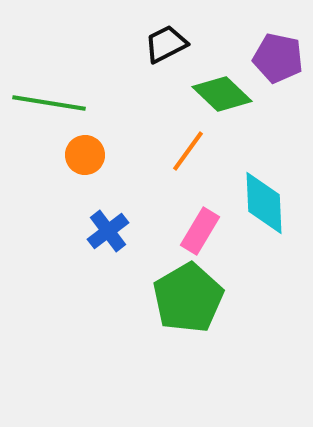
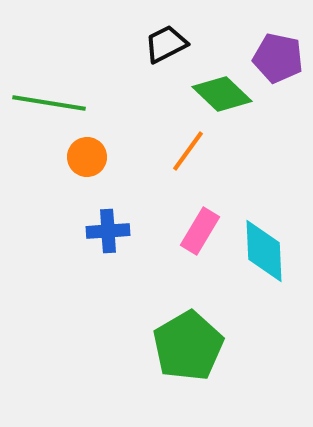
orange circle: moved 2 px right, 2 px down
cyan diamond: moved 48 px down
blue cross: rotated 33 degrees clockwise
green pentagon: moved 48 px down
